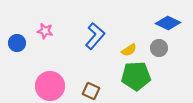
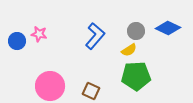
blue diamond: moved 5 px down
pink star: moved 6 px left, 3 px down
blue circle: moved 2 px up
gray circle: moved 23 px left, 17 px up
